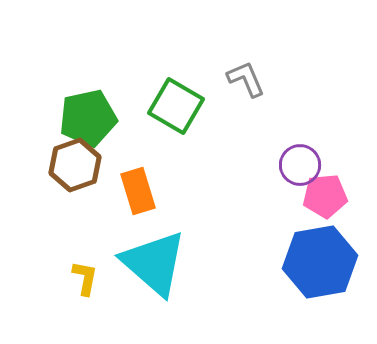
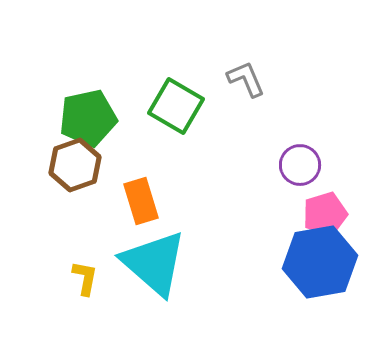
orange rectangle: moved 3 px right, 10 px down
pink pentagon: moved 18 px down; rotated 12 degrees counterclockwise
